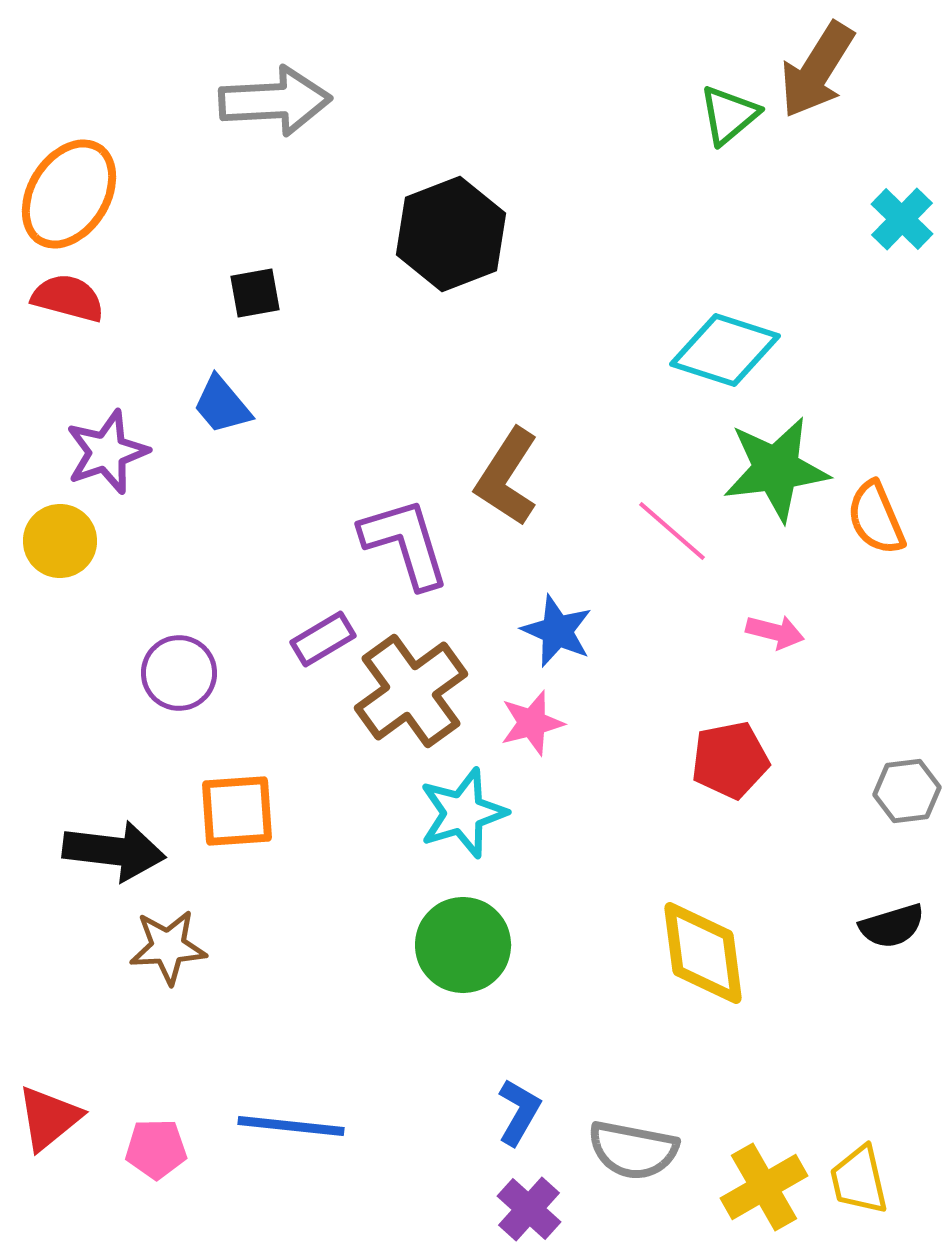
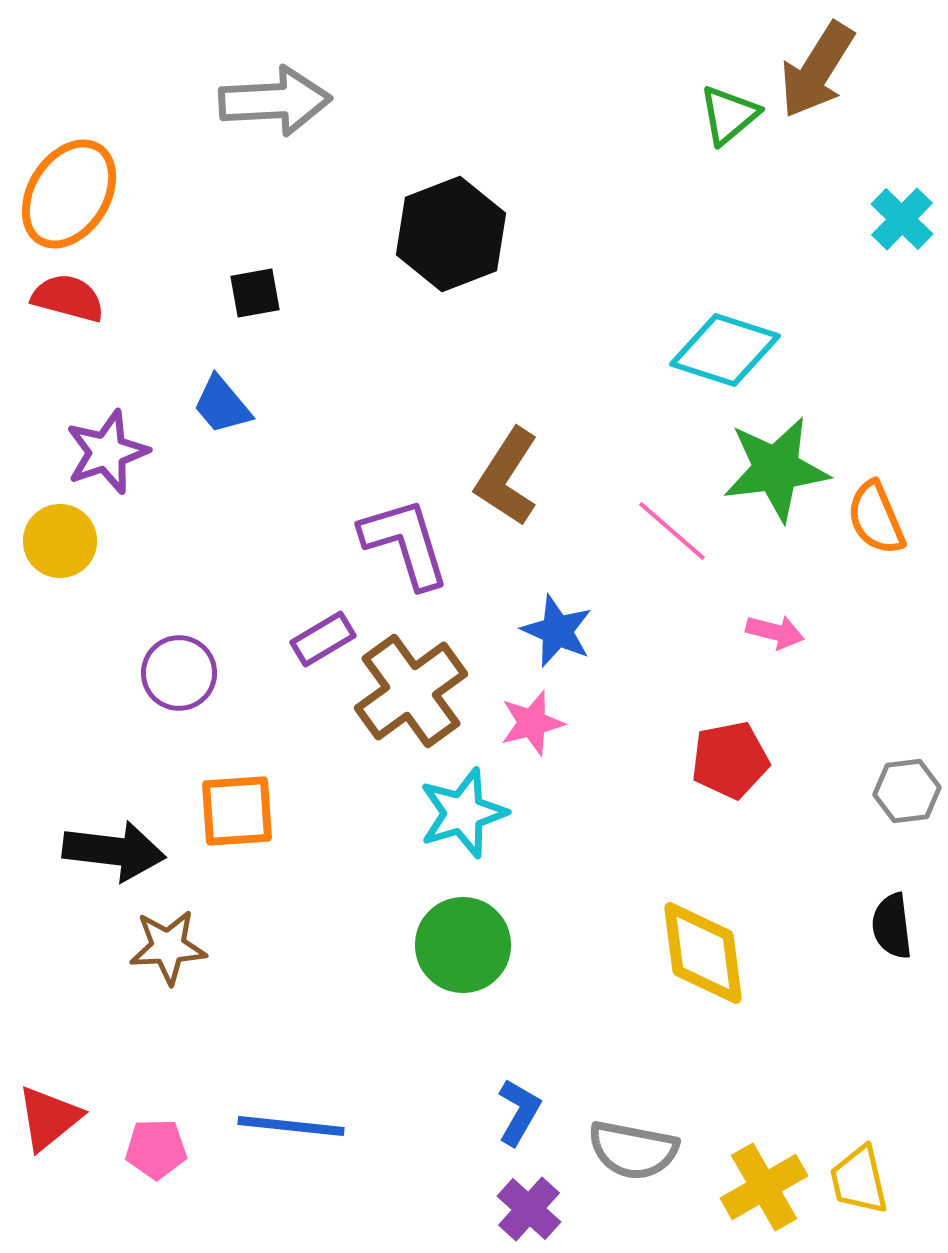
black semicircle: rotated 100 degrees clockwise
